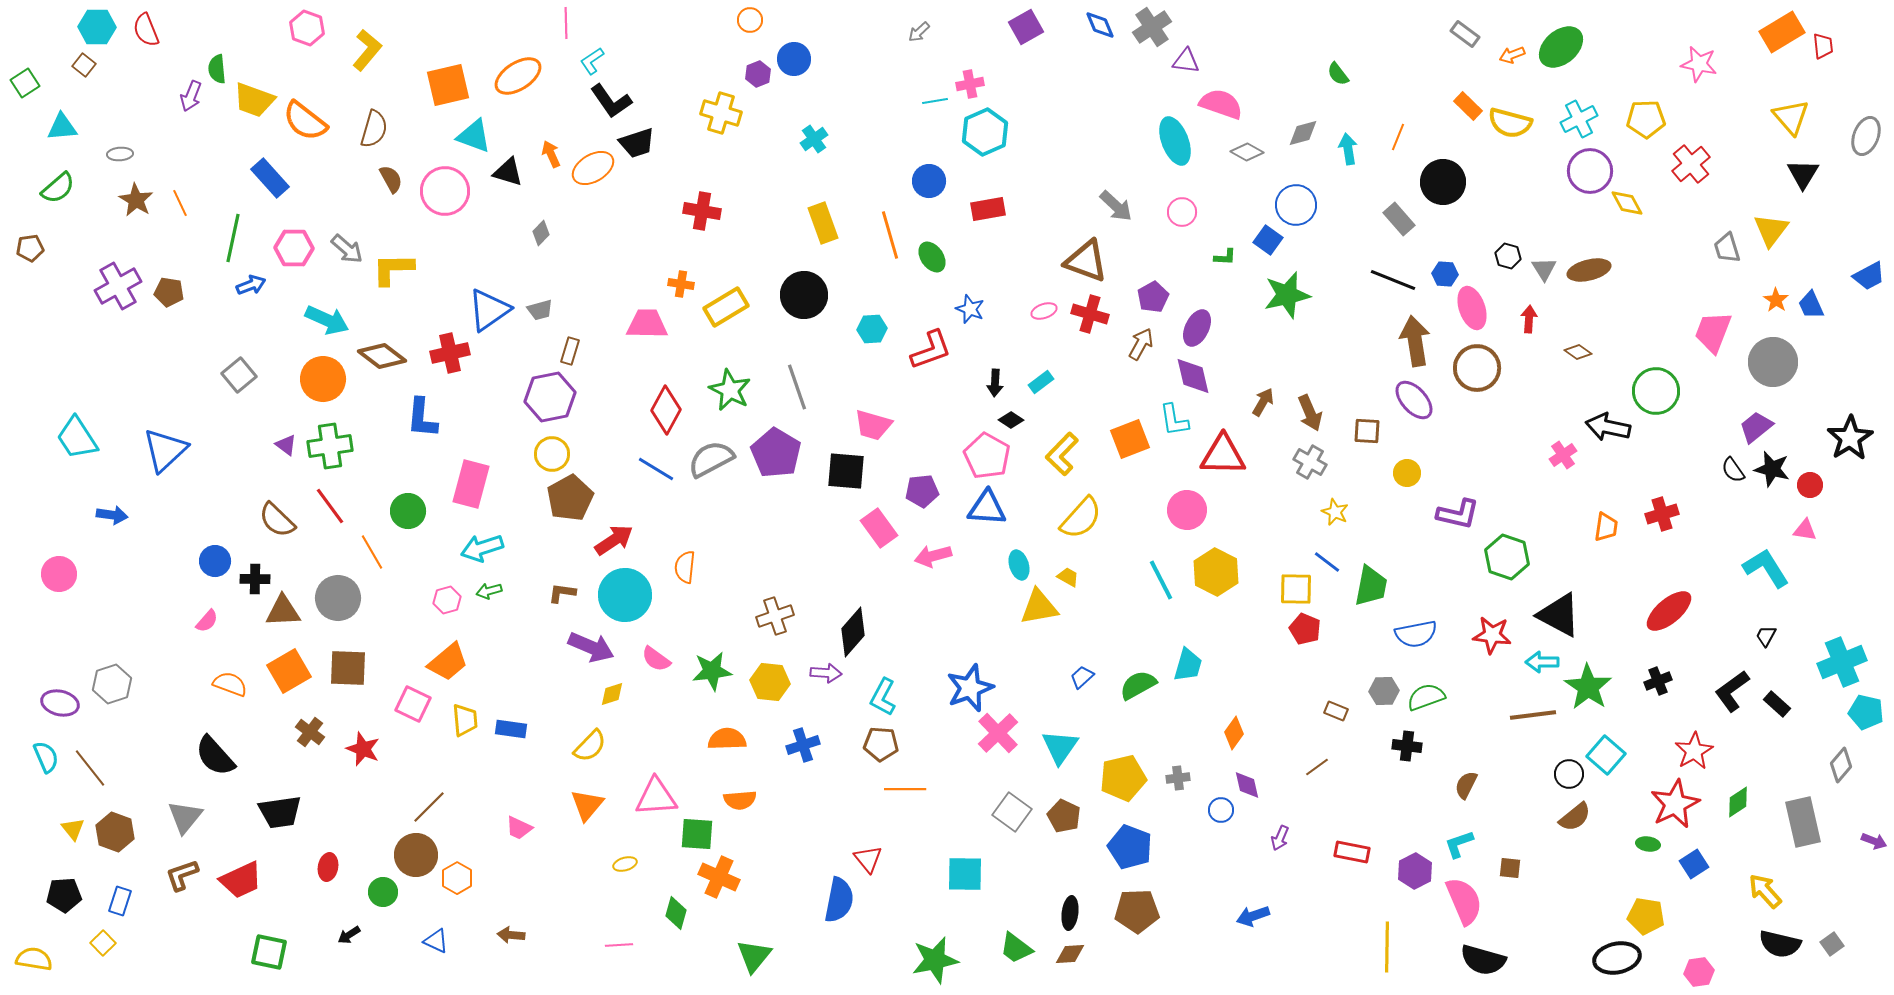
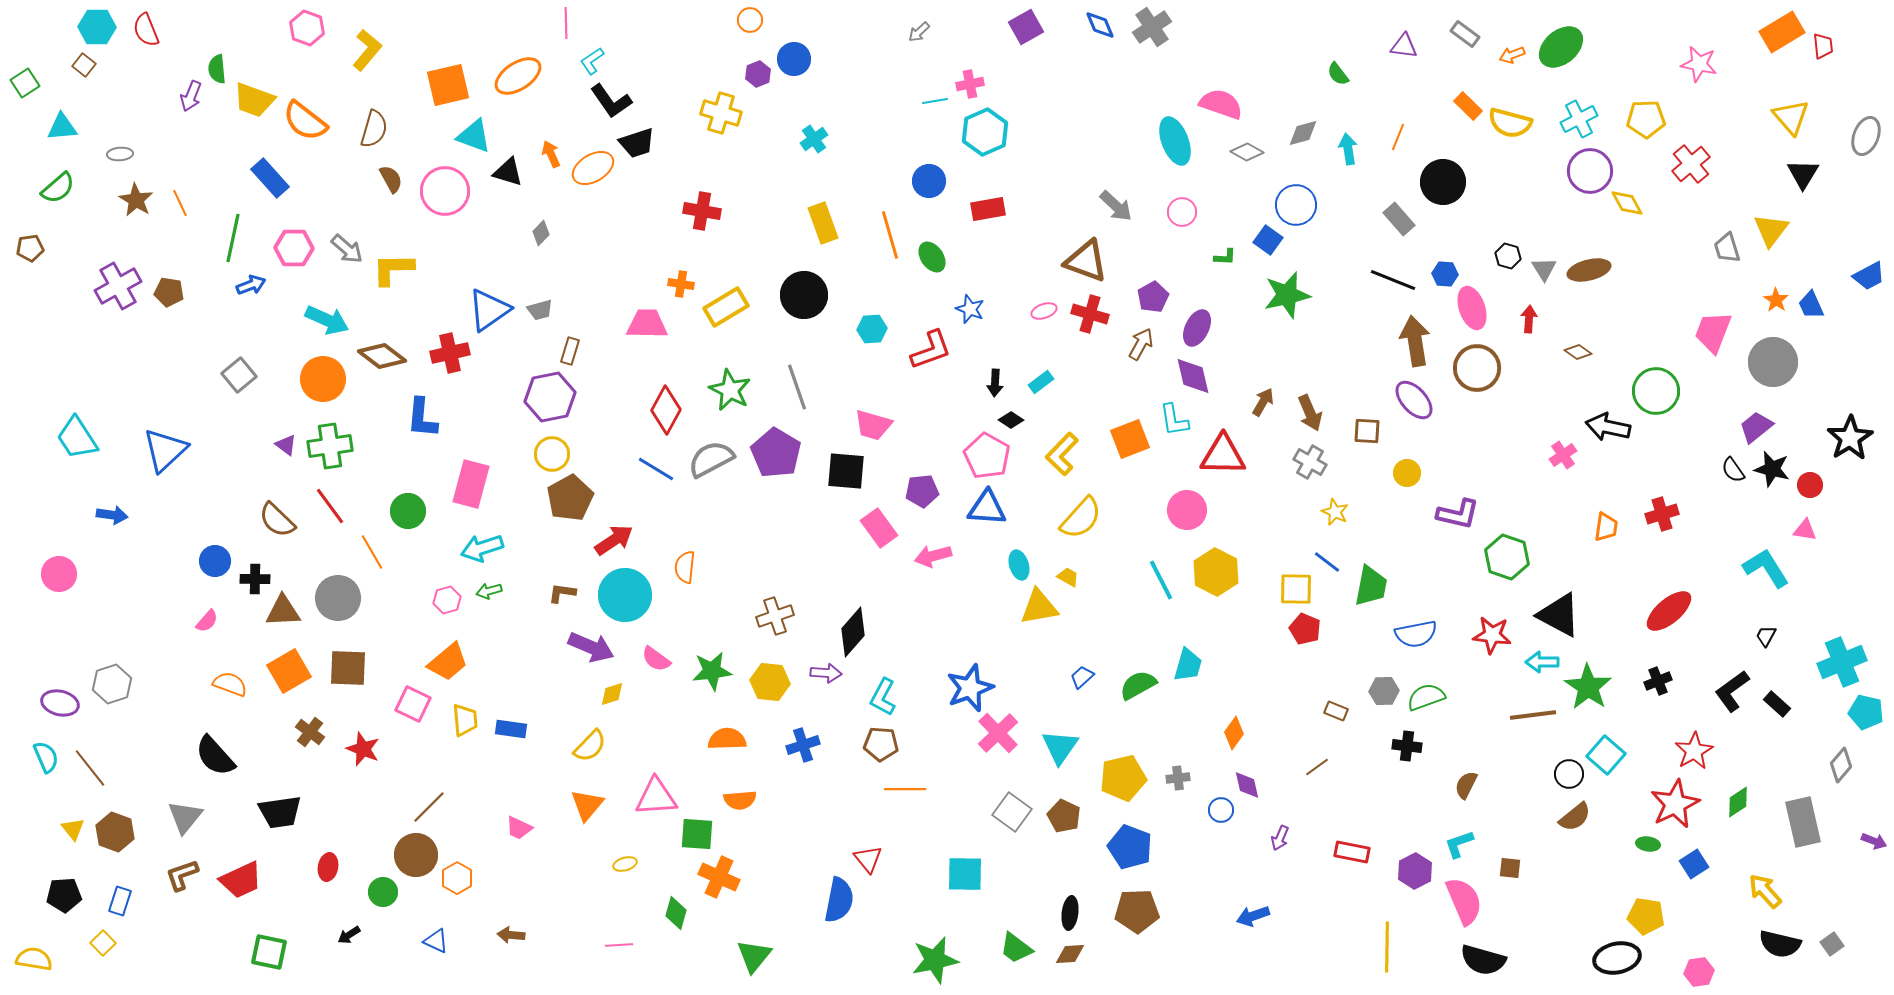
purple triangle at (1186, 61): moved 218 px right, 15 px up
